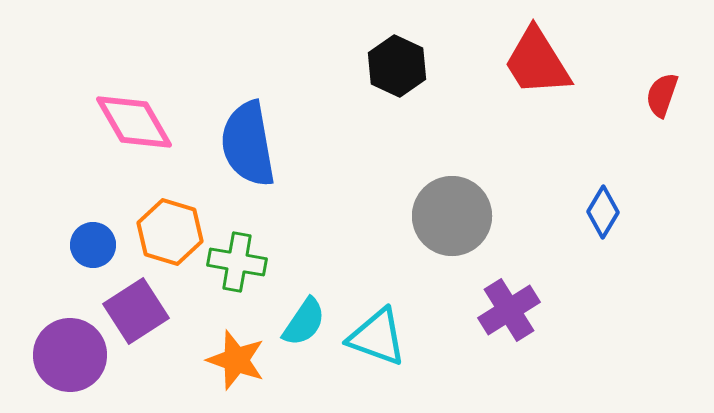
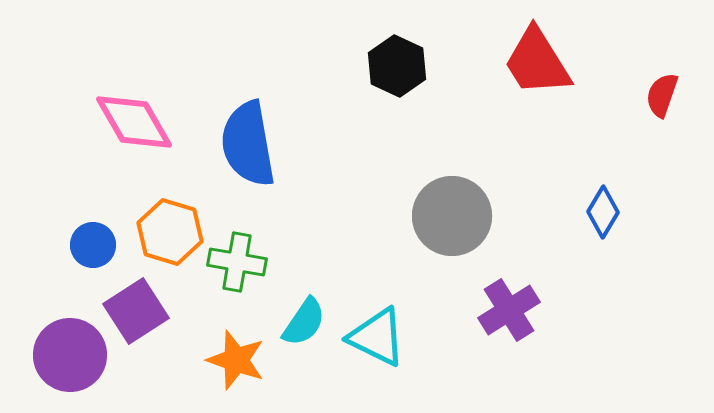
cyan triangle: rotated 6 degrees clockwise
